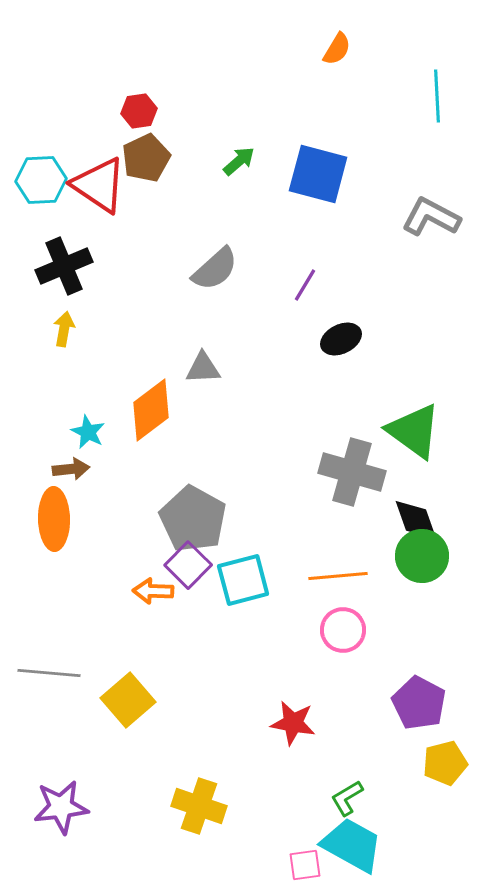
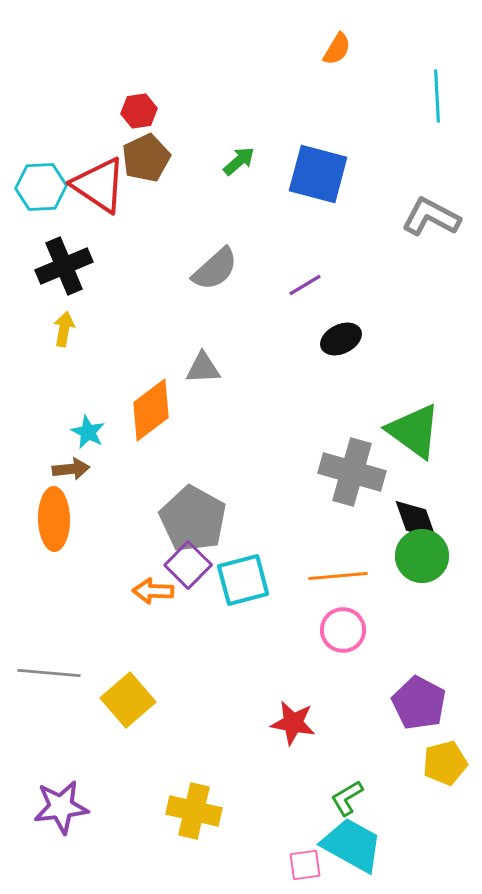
cyan hexagon: moved 7 px down
purple line: rotated 28 degrees clockwise
yellow cross: moved 5 px left, 5 px down; rotated 6 degrees counterclockwise
